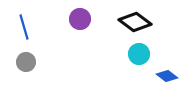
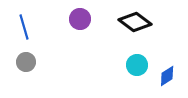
cyan circle: moved 2 px left, 11 px down
blue diamond: rotated 70 degrees counterclockwise
